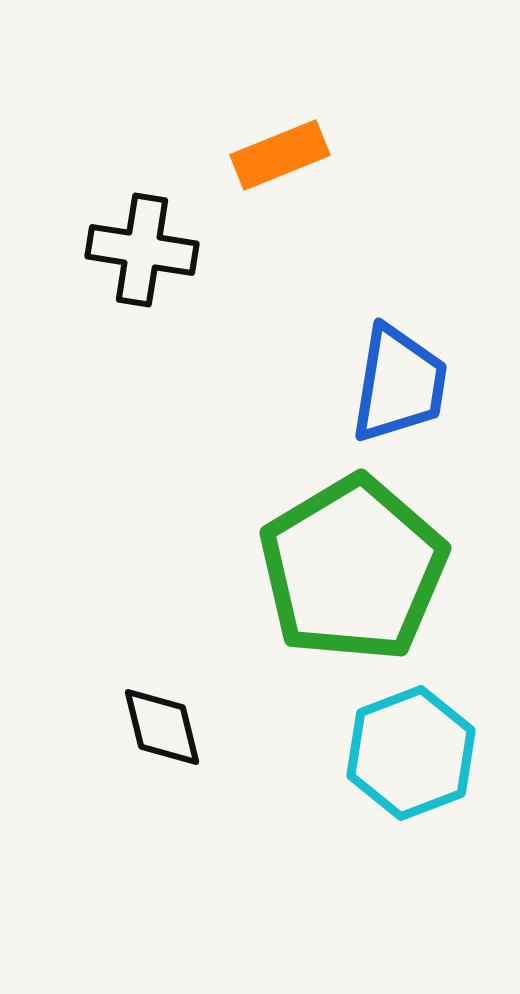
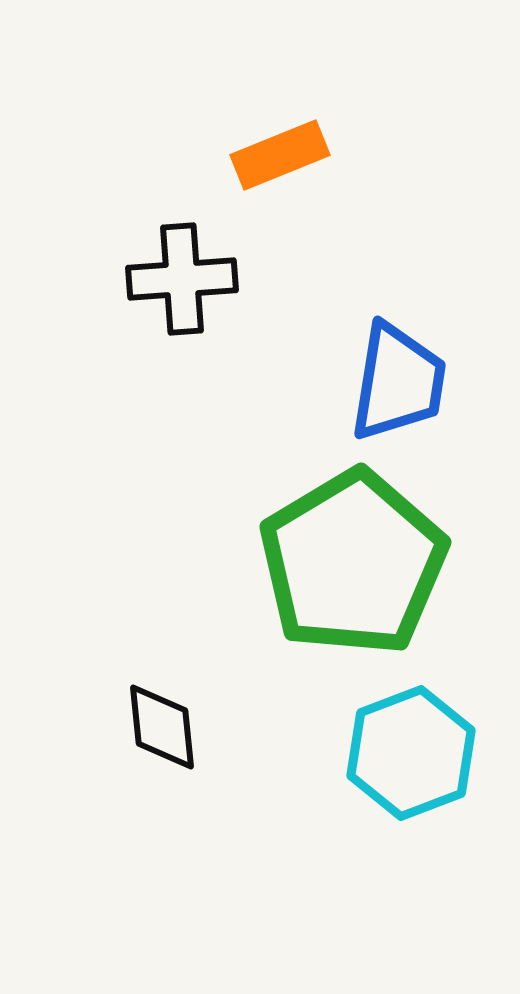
black cross: moved 40 px right, 29 px down; rotated 13 degrees counterclockwise
blue trapezoid: moved 1 px left, 2 px up
green pentagon: moved 6 px up
black diamond: rotated 8 degrees clockwise
